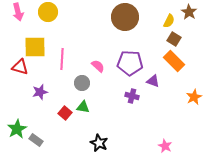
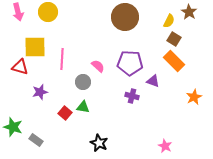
gray circle: moved 1 px right, 1 px up
green star: moved 4 px left, 2 px up; rotated 24 degrees counterclockwise
